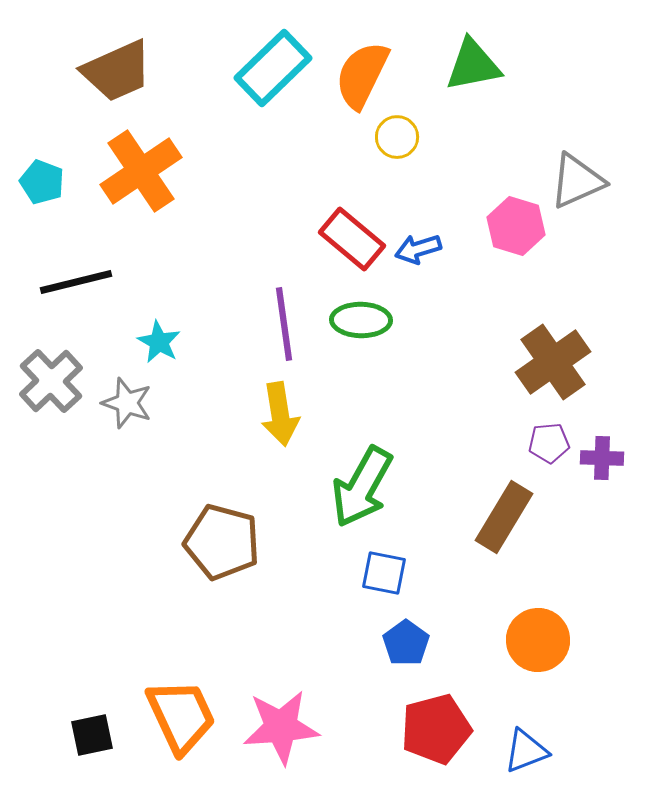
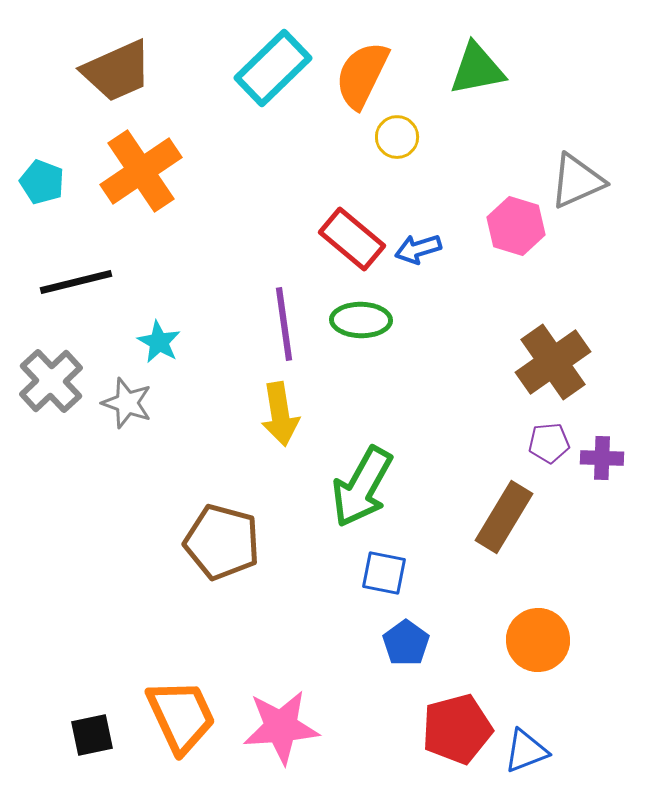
green triangle: moved 4 px right, 4 px down
red pentagon: moved 21 px right
